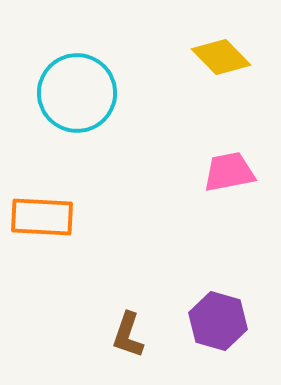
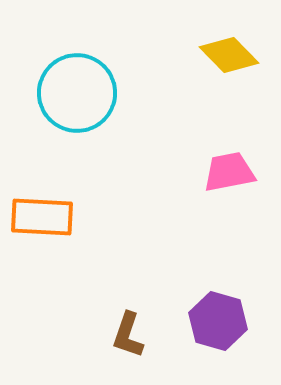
yellow diamond: moved 8 px right, 2 px up
